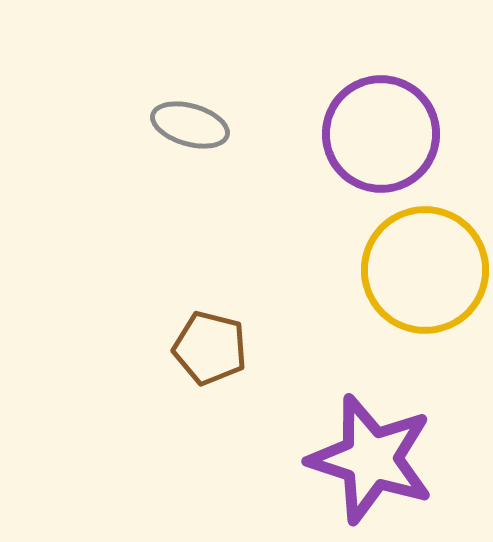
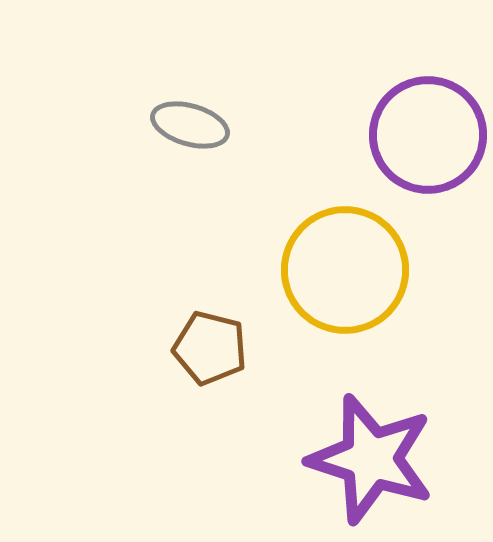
purple circle: moved 47 px right, 1 px down
yellow circle: moved 80 px left
